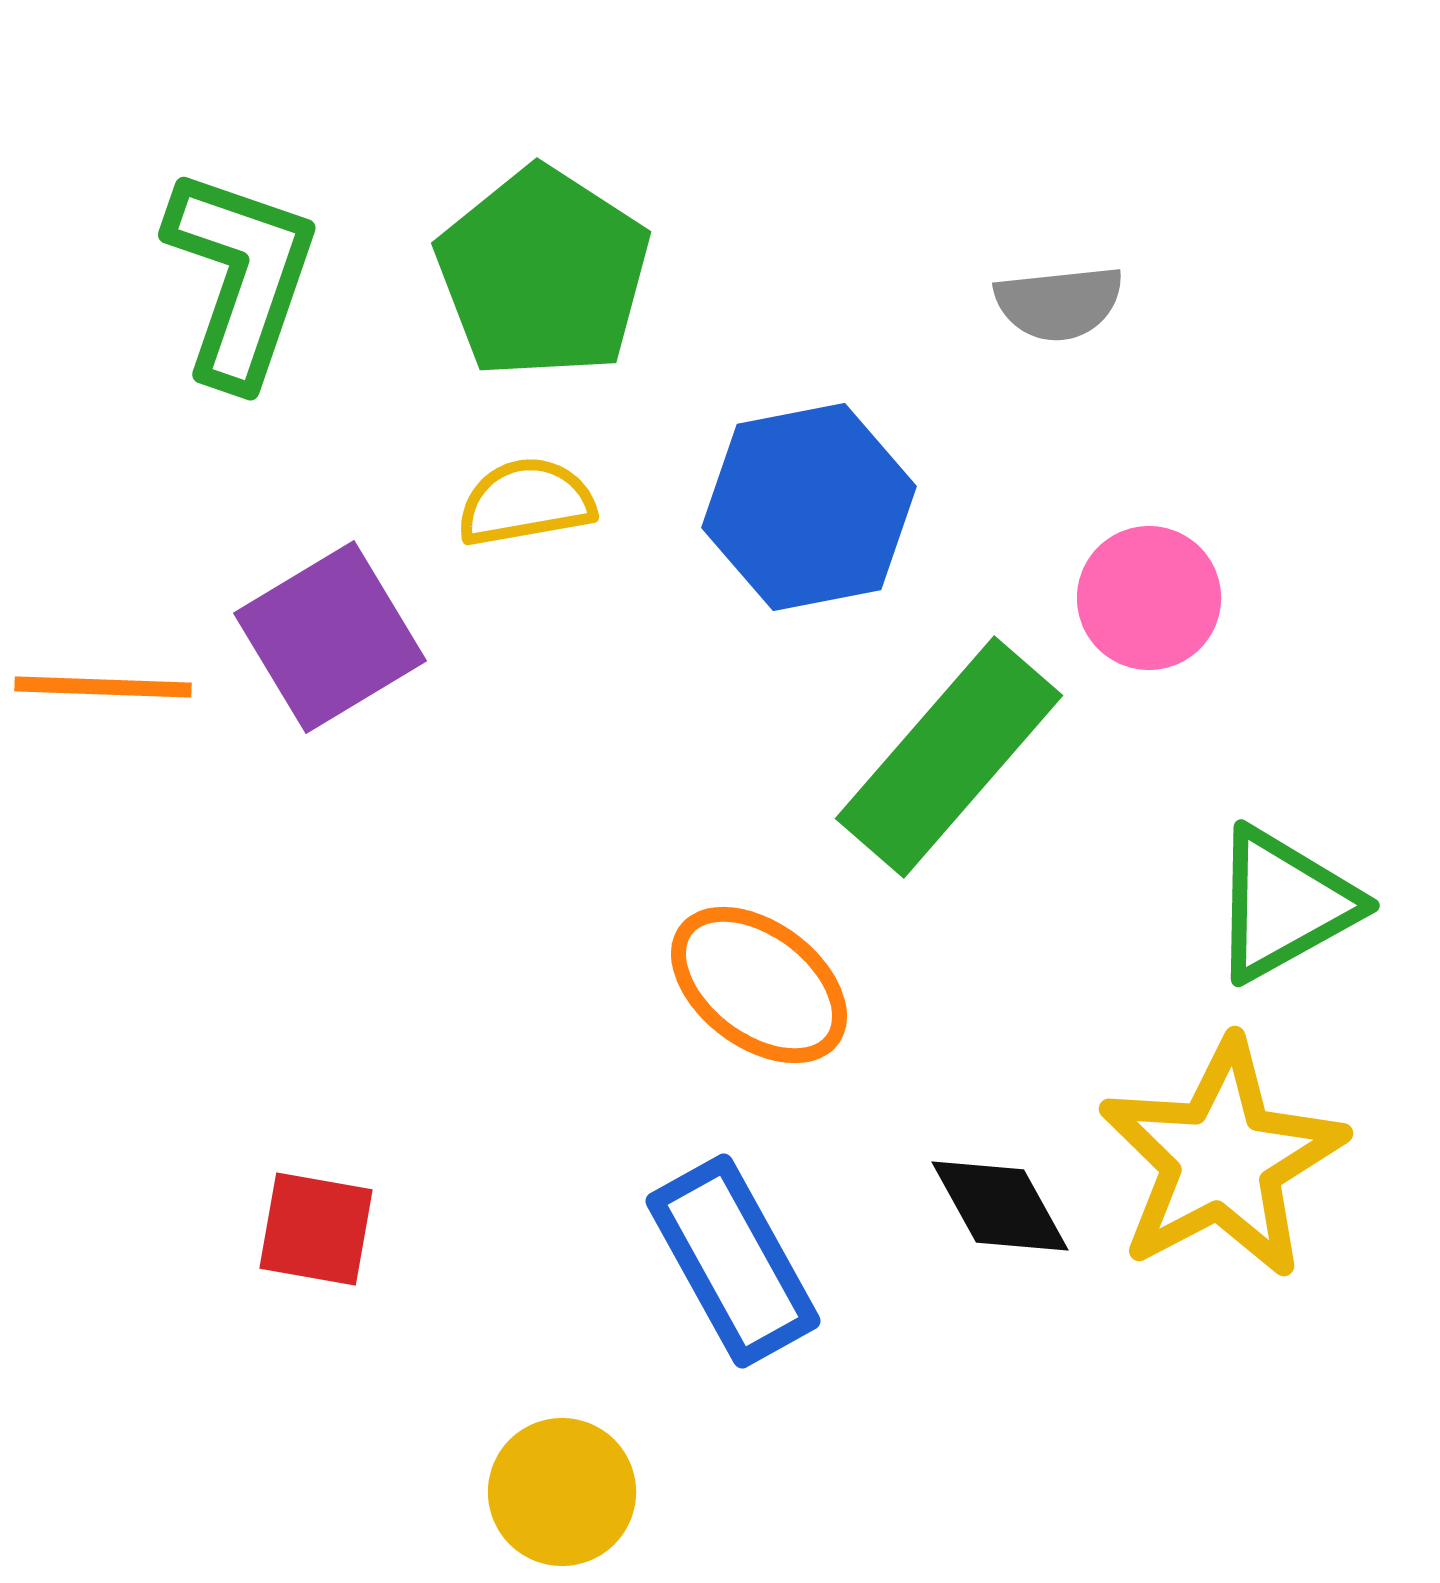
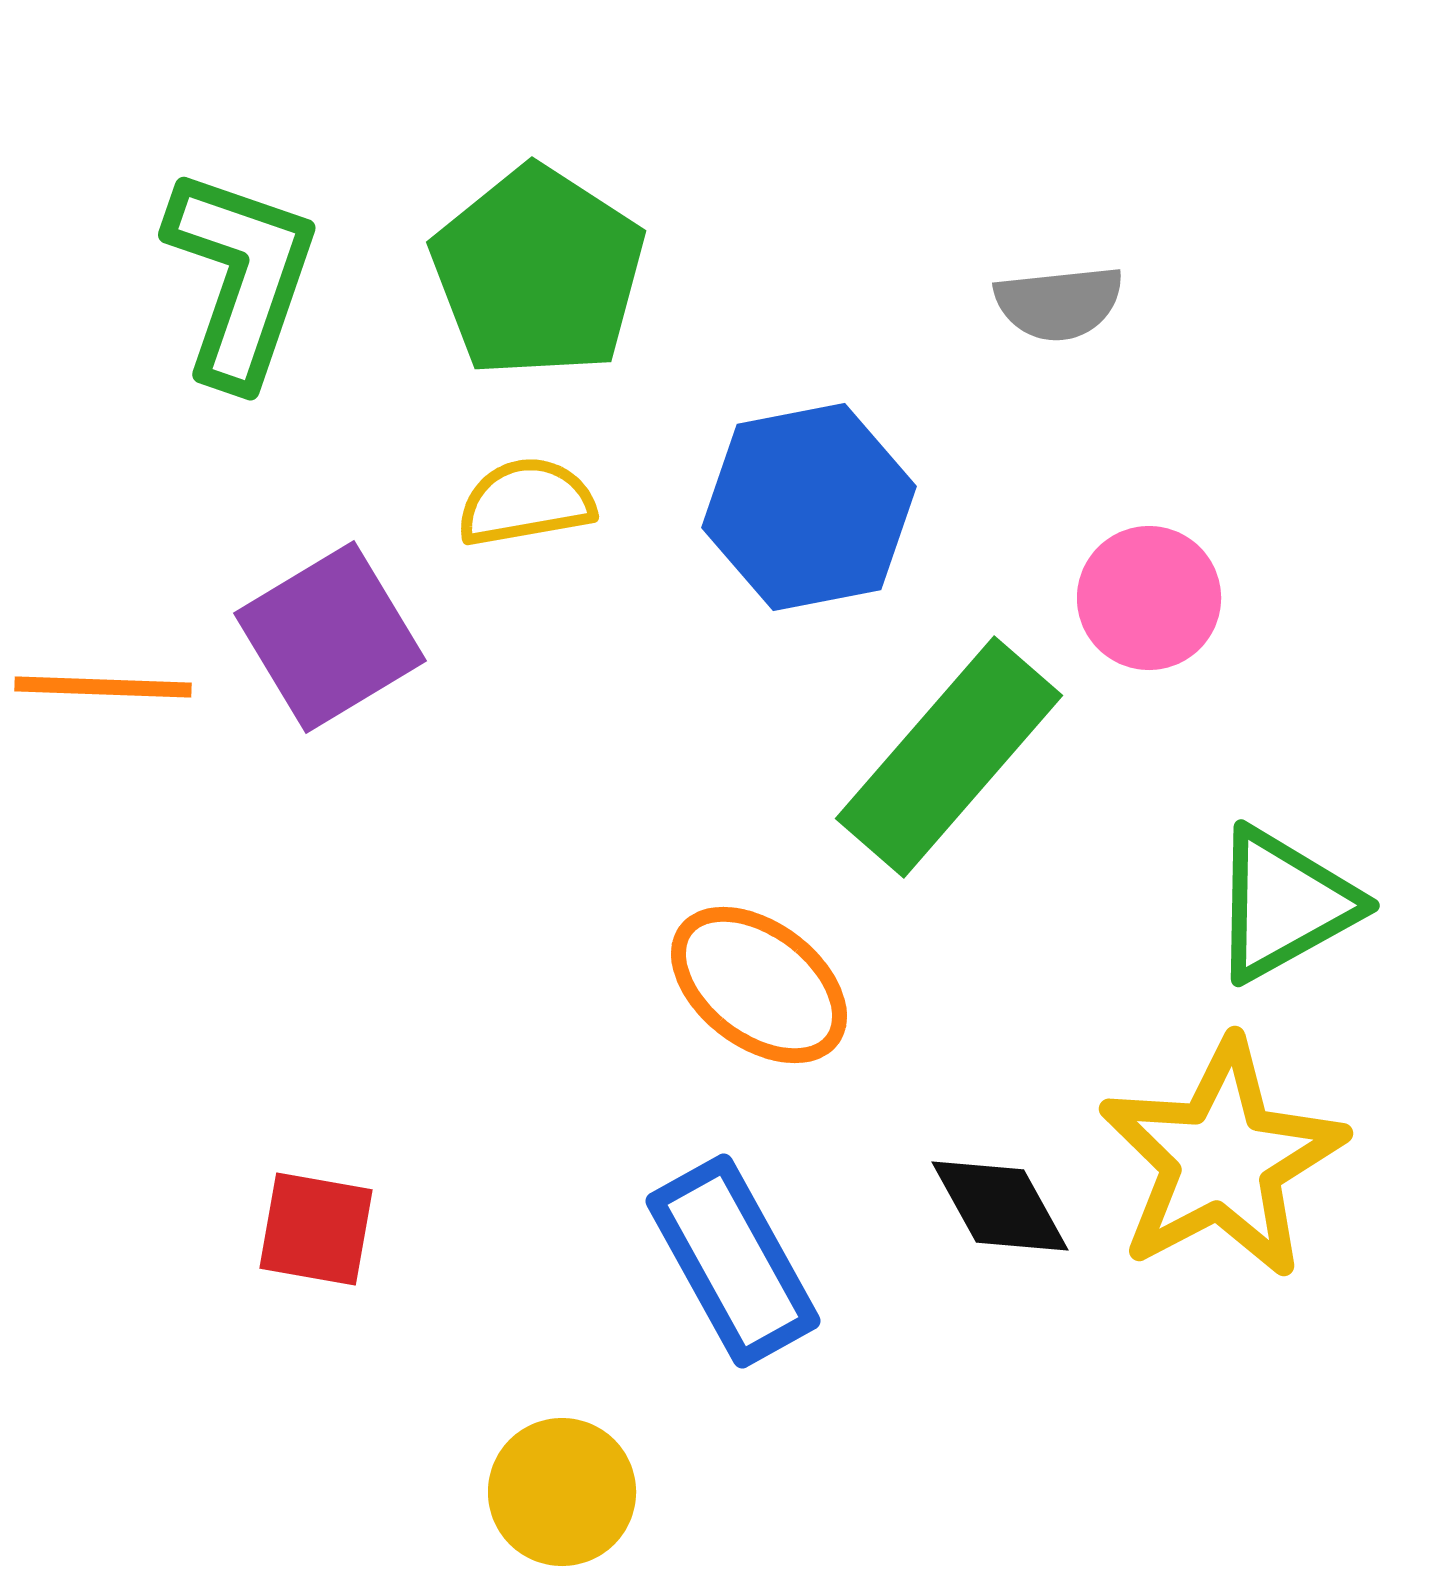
green pentagon: moved 5 px left, 1 px up
